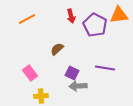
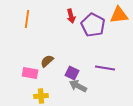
orange line: rotated 54 degrees counterclockwise
purple pentagon: moved 2 px left
brown semicircle: moved 10 px left, 12 px down
pink rectangle: rotated 42 degrees counterclockwise
gray arrow: rotated 30 degrees clockwise
